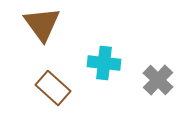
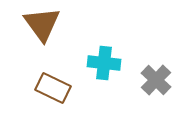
gray cross: moved 2 px left
brown rectangle: rotated 16 degrees counterclockwise
